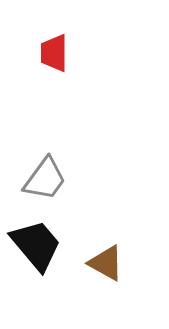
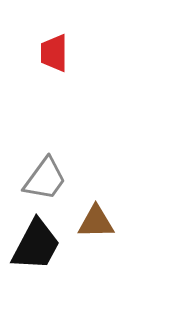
black trapezoid: rotated 68 degrees clockwise
brown triangle: moved 10 px left, 41 px up; rotated 30 degrees counterclockwise
